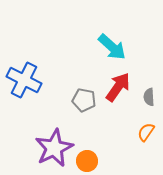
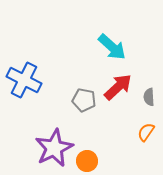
red arrow: rotated 12 degrees clockwise
